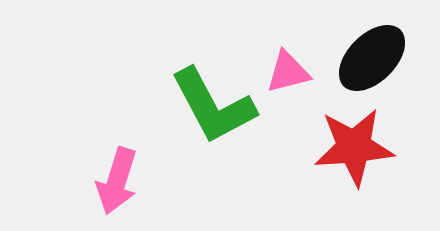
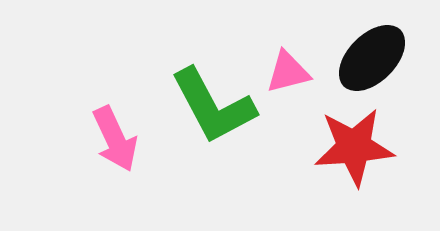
pink arrow: moved 2 px left, 42 px up; rotated 42 degrees counterclockwise
